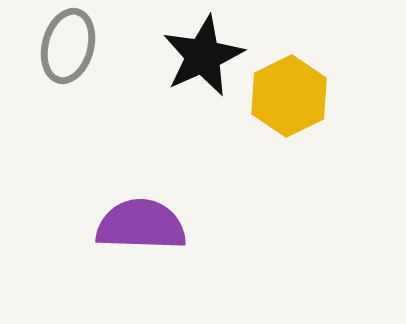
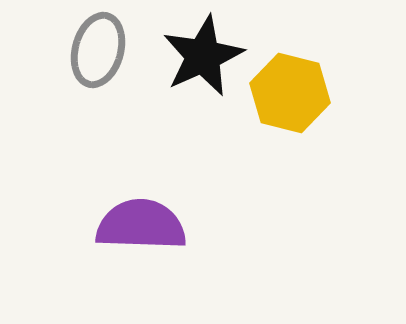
gray ellipse: moved 30 px right, 4 px down
yellow hexagon: moved 1 px right, 3 px up; rotated 20 degrees counterclockwise
